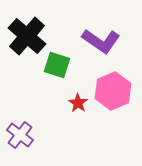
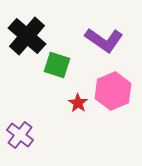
purple L-shape: moved 3 px right, 1 px up
